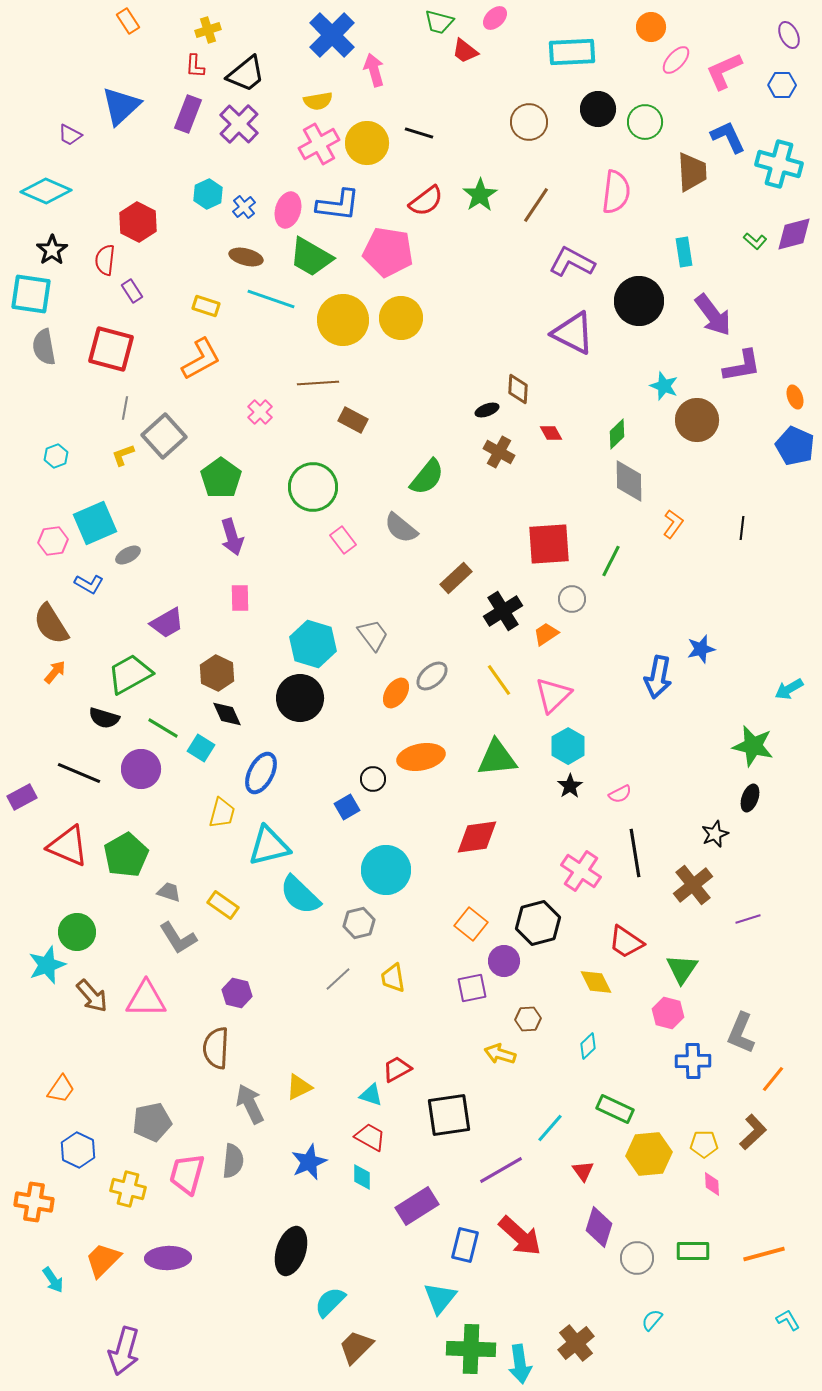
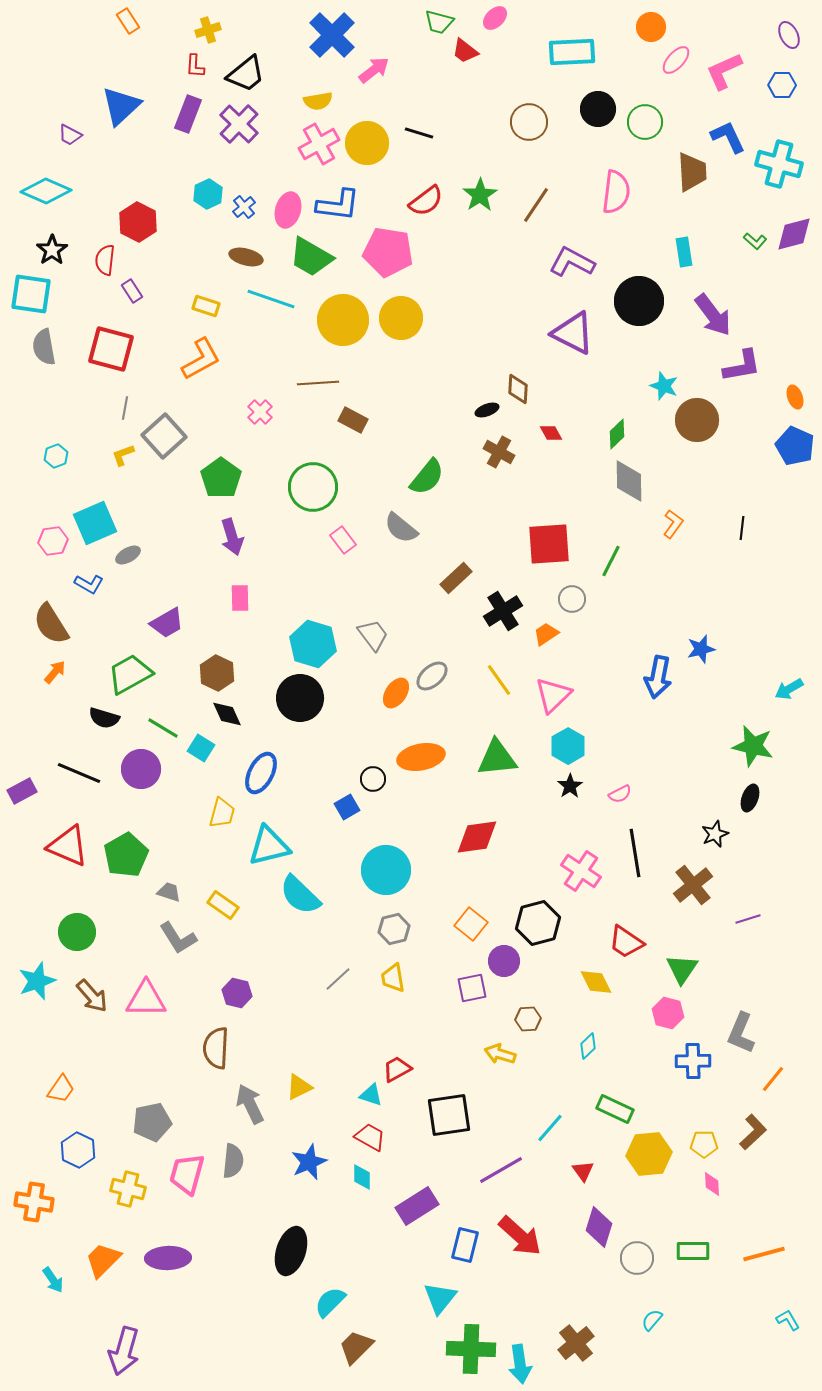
pink arrow at (374, 70): rotated 68 degrees clockwise
purple rectangle at (22, 797): moved 6 px up
gray hexagon at (359, 923): moved 35 px right, 6 px down
cyan star at (47, 965): moved 10 px left, 16 px down
